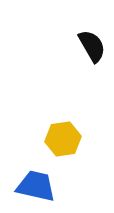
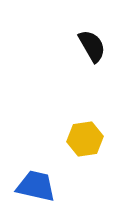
yellow hexagon: moved 22 px right
